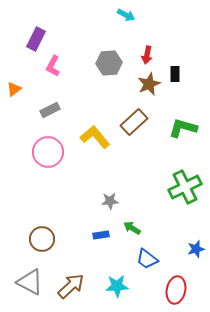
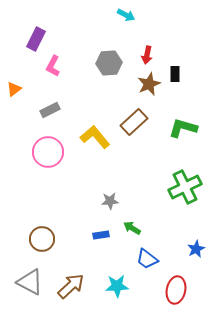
blue star: rotated 12 degrees counterclockwise
